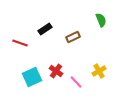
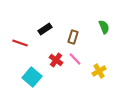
green semicircle: moved 3 px right, 7 px down
brown rectangle: rotated 48 degrees counterclockwise
red cross: moved 11 px up
cyan square: rotated 24 degrees counterclockwise
pink line: moved 1 px left, 23 px up
